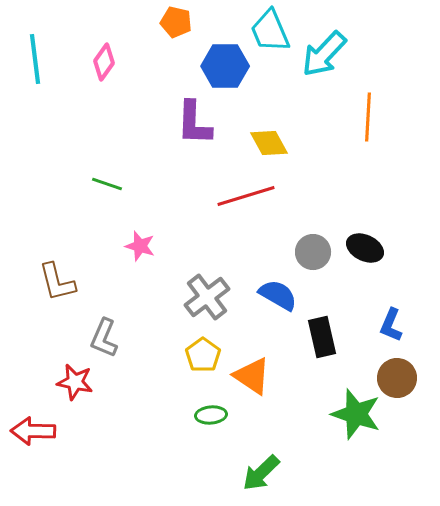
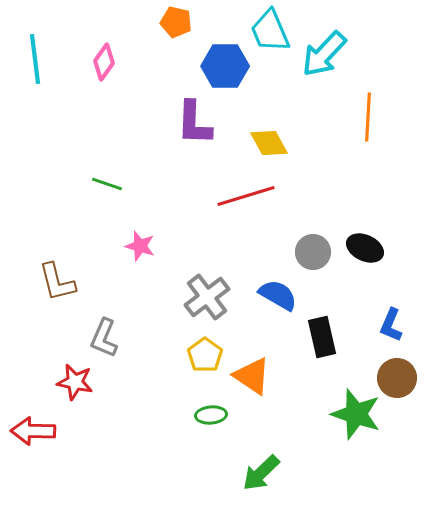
yellow pentagon: moved 2 px right
